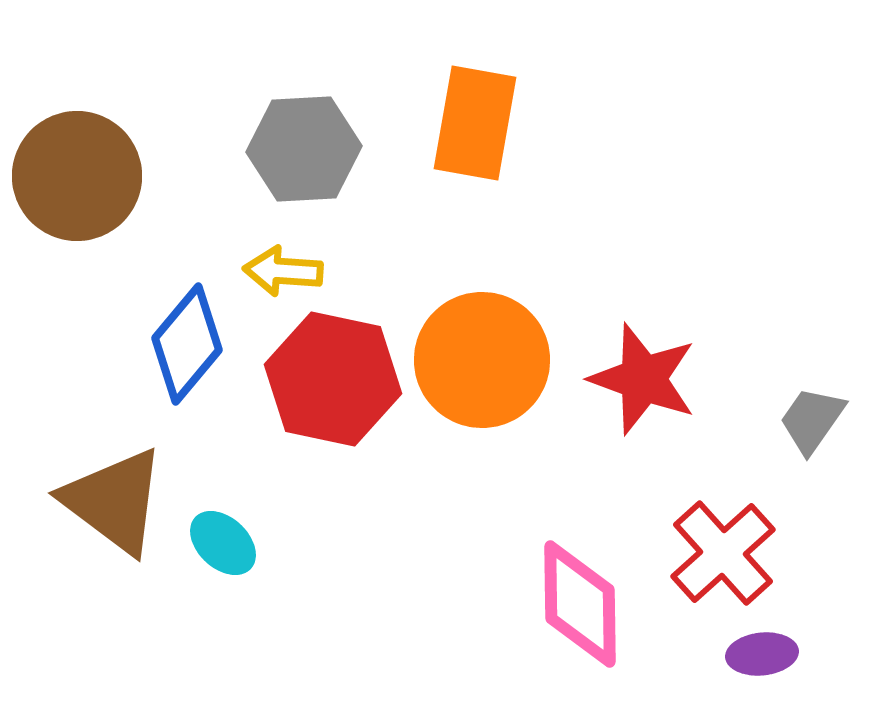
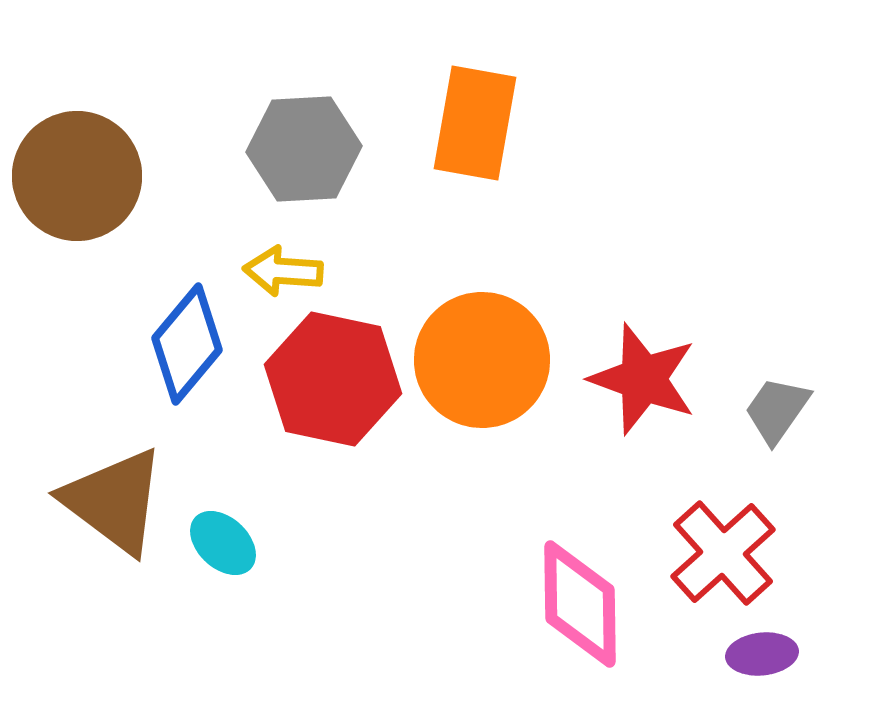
gray trapezoid: moved 35 px left, 10 px up
